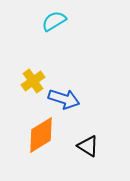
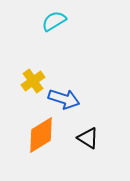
black triangle: moved 8 px up
